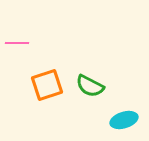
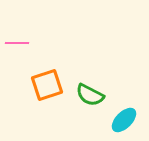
green semicircle: moved 9 px down
cyan ellipse: rotated 28 degrees counterclockwise
